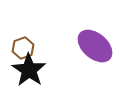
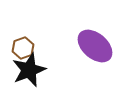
black star: rotated 16 degrees clockwise
